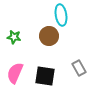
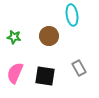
cyan ellipse: moved 11 px right
